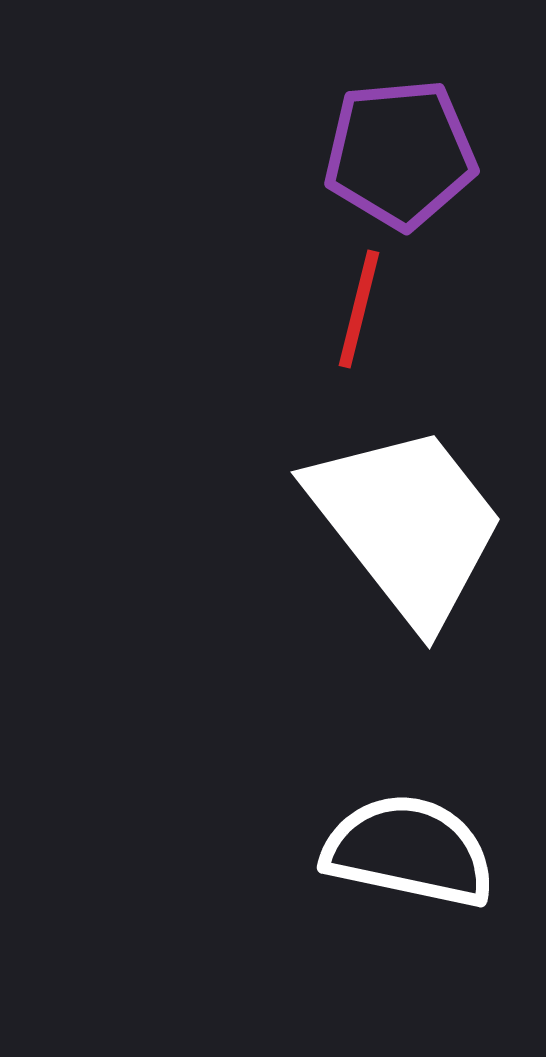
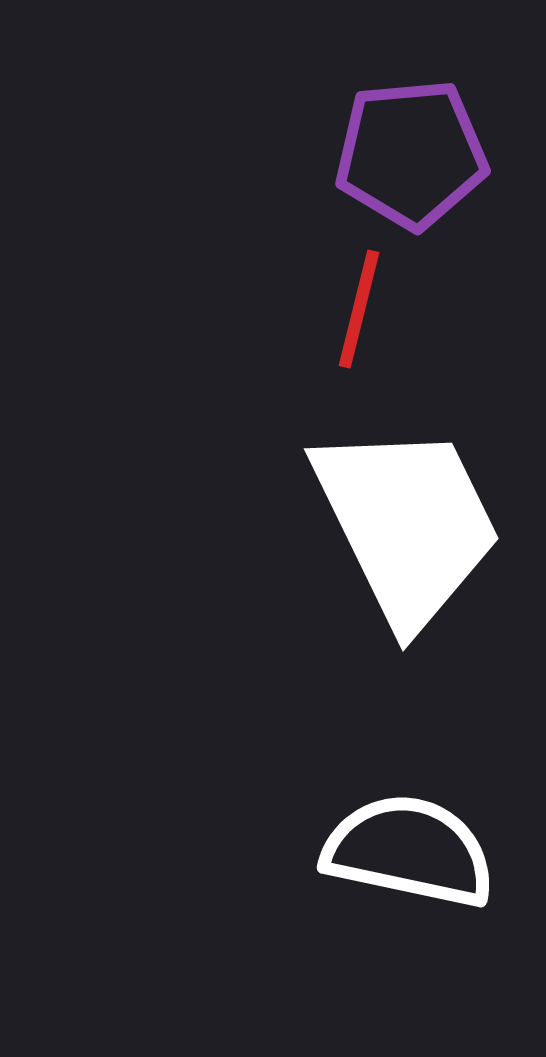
purple pentagon: moved 11 px right
white trapezoid: rotated 12 degrees clockwise
